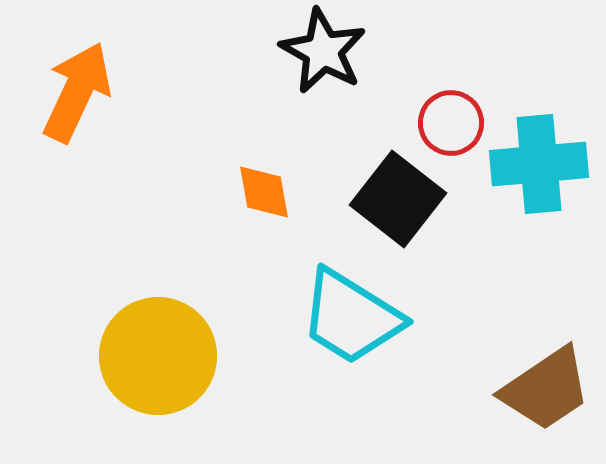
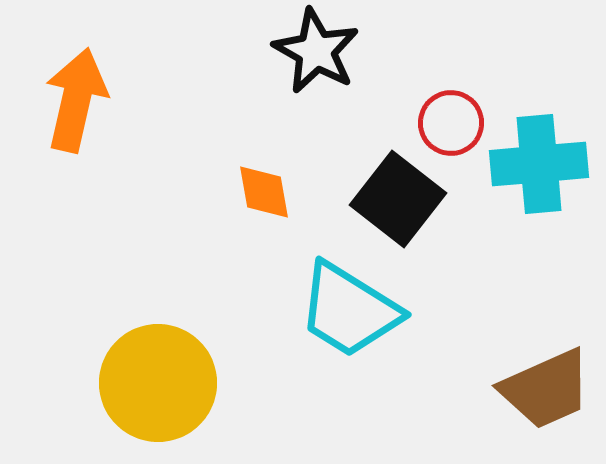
black star: moved 7 px left
orange arrow: moved 1 px left, 8 px down; rotated 12 degrees counterclockwise
cyan trapezoid: moved 2 px left, 7 px up
yellow circle: moved 27 px down
brown trapezoid: rotated 10 degrees clockwise
